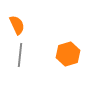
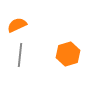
orange semicircle: rotated 90 degrees counterclockwise
